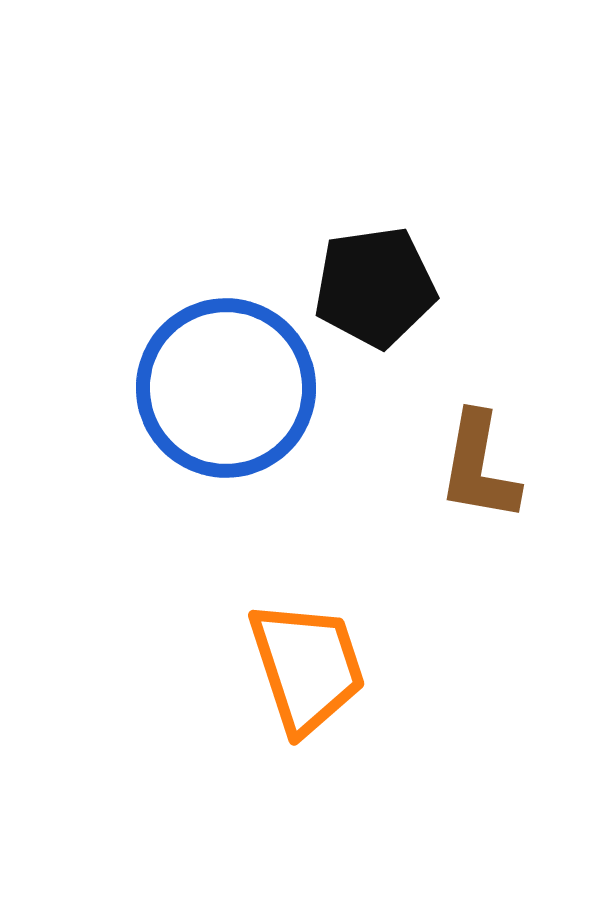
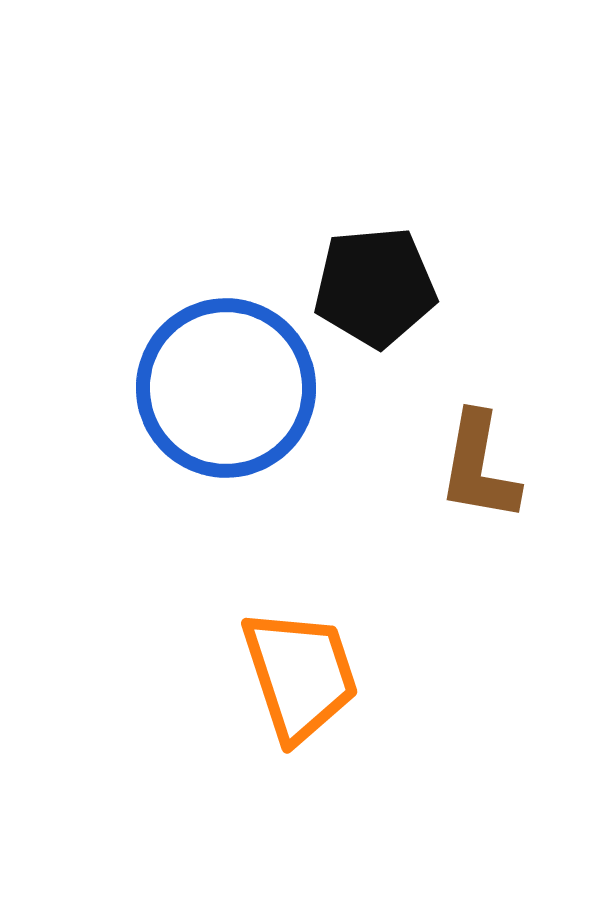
black pentagon: rotated 3 degrees clockwise
orange trapezoid: moved 7 px left, 8 px down
